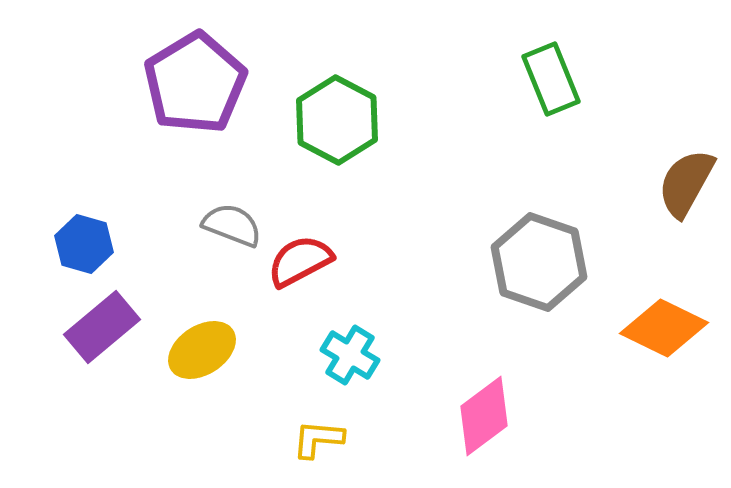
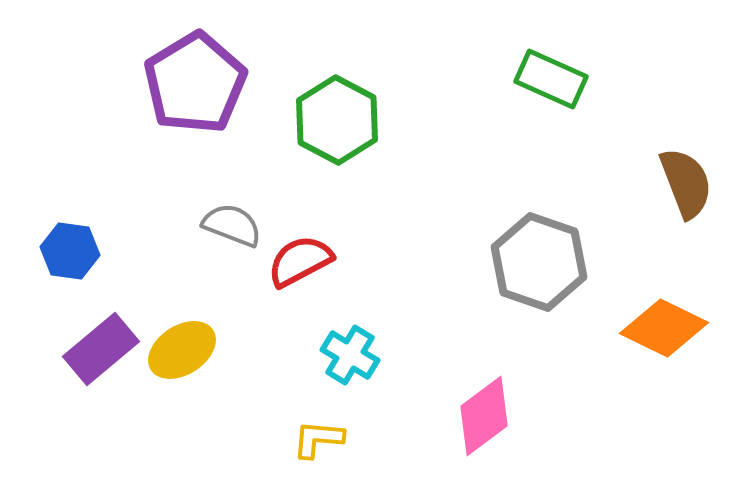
green rectangle: rotated 44 degrees counterclockwise
brown semicircle: rotated 130 degrees clockwise
blue hexagon: moved 14 px left, 7 px down; rotated 8 degrees counterclockwise
purple rectangle: moved 1 px left, 22 px down
yellow ellipse: moved 20 px left
